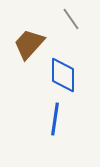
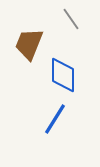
brown trapezoid: rotated 20 degrees counterclockwise
blue line: rotated 24 degrees clockwise
